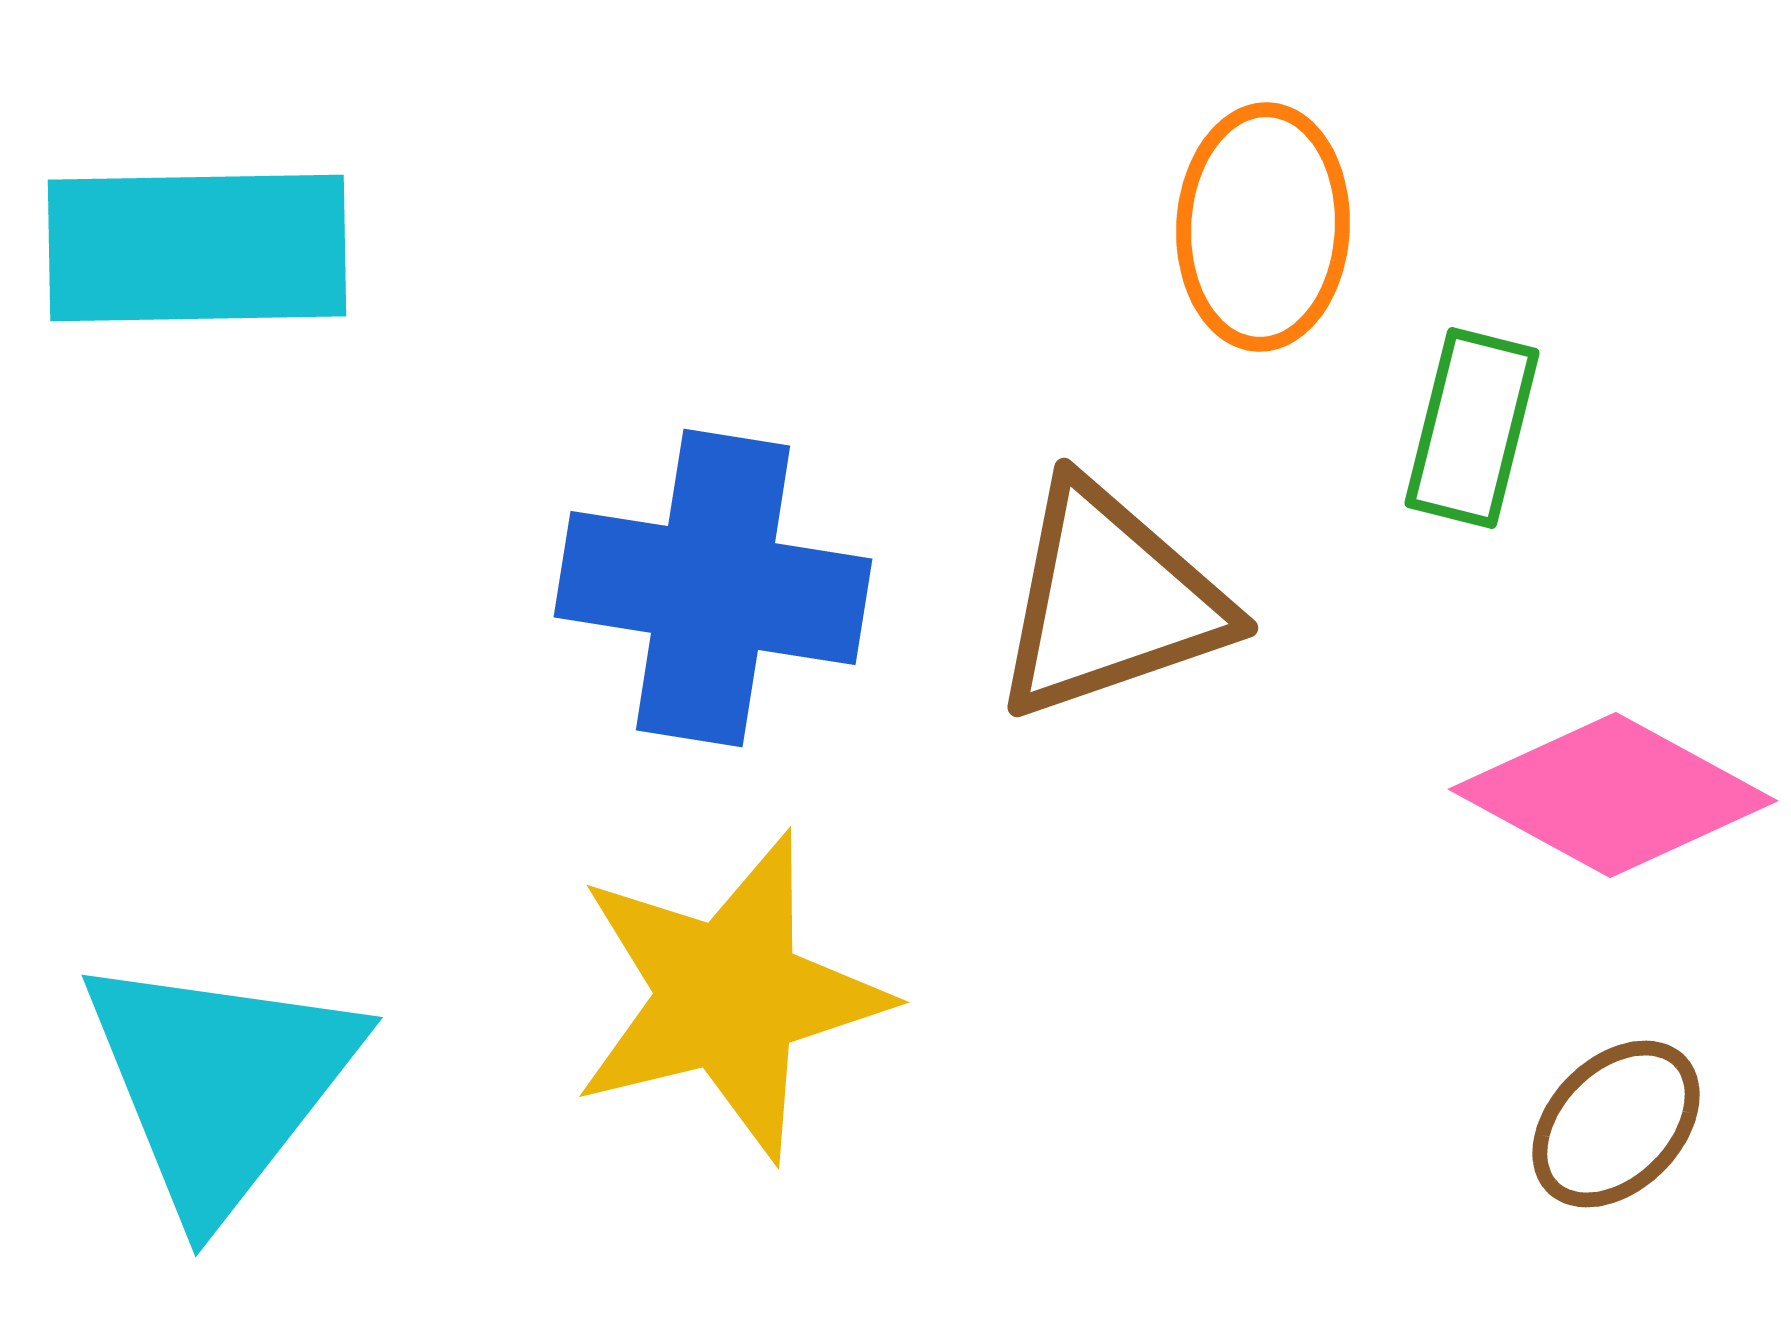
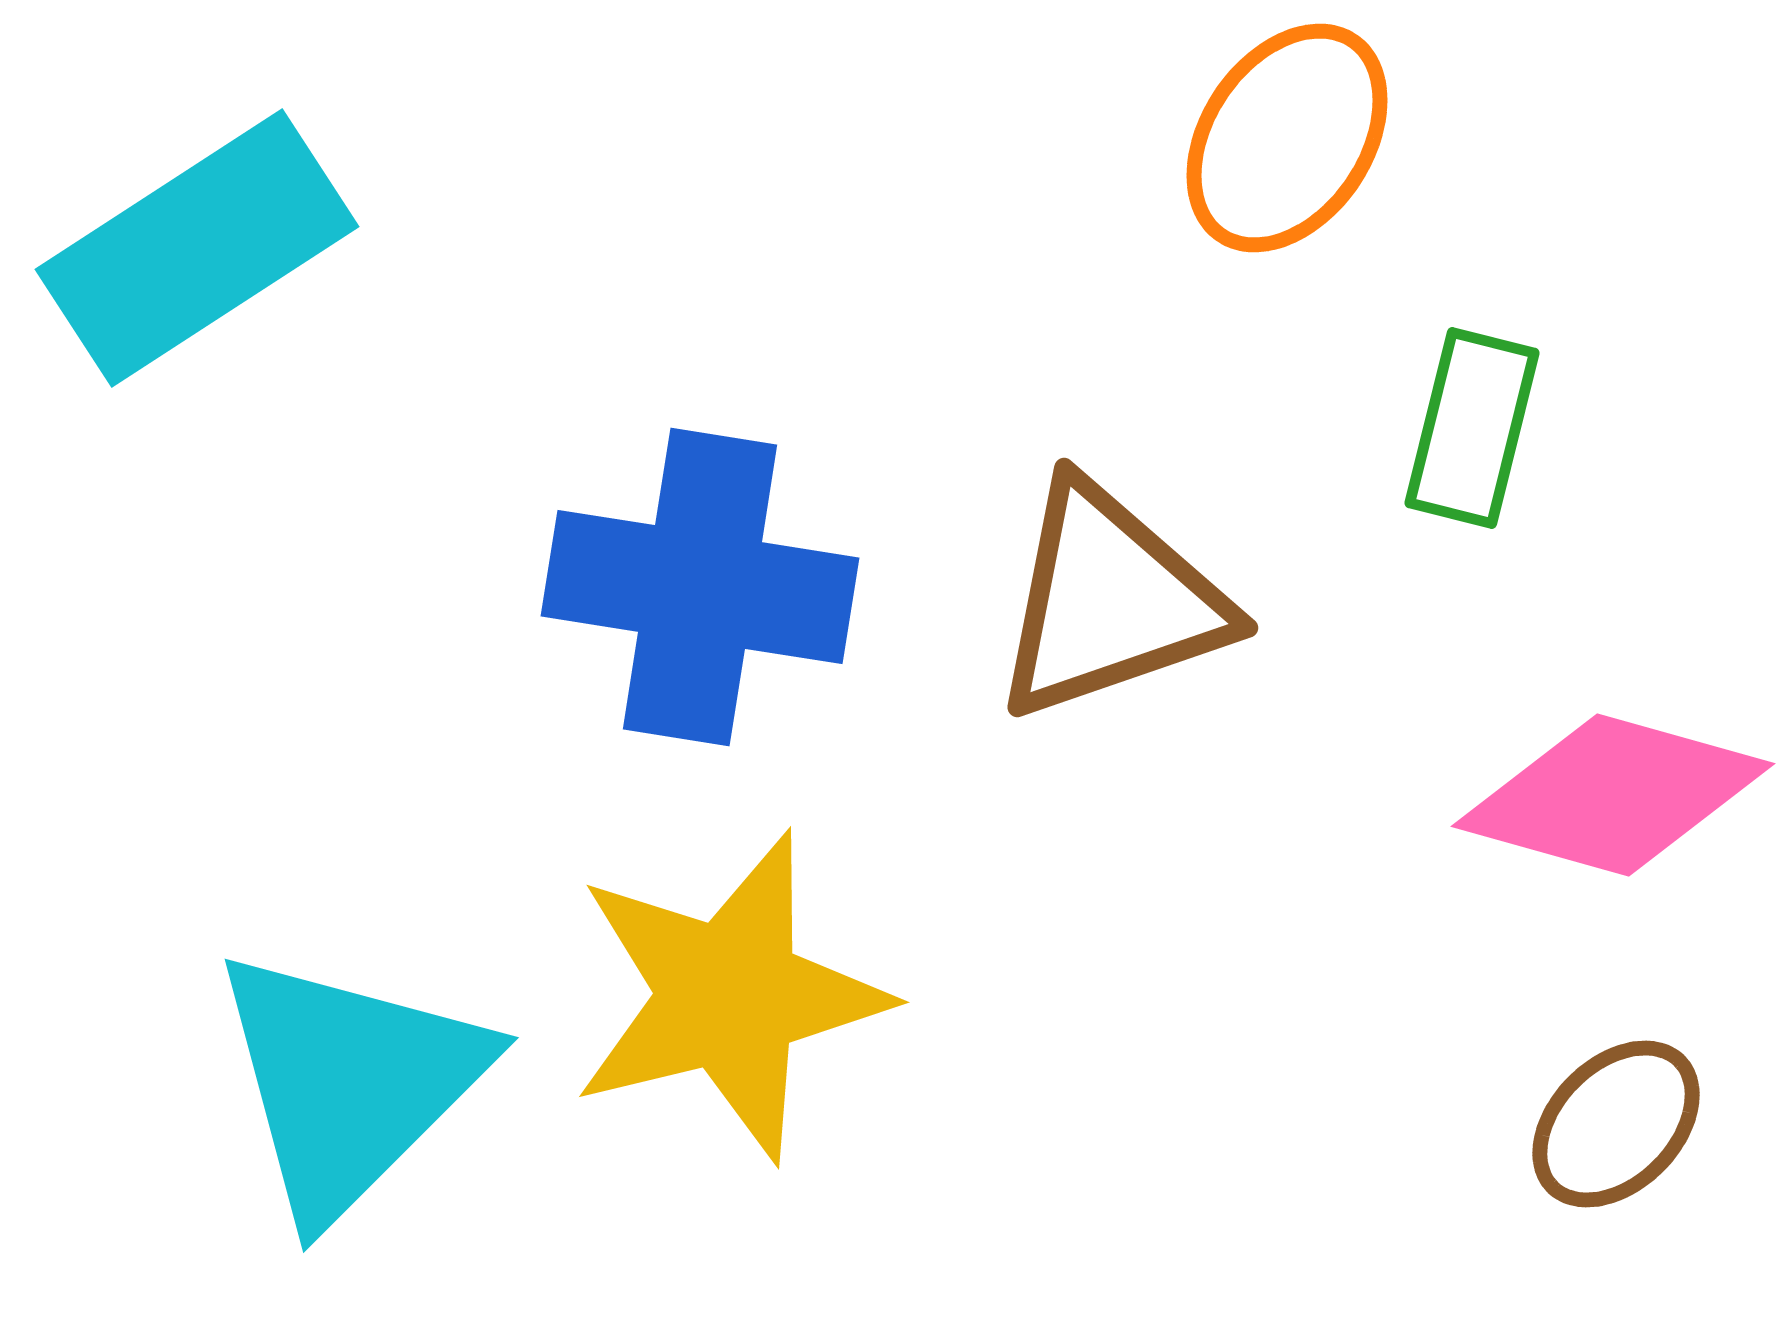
orange ellipse: moved 24 px right, 89 px up; rotated 31 degrees clockwise
cyan rectangle: rotated 32 degrees counterclockwise
blue cross: moved 13 px left, 1 px up
pink diamond: rotated 13 degrees counterclockwise
cyan triangle: moved 129 px right; rotated 7 degrees clockwise
